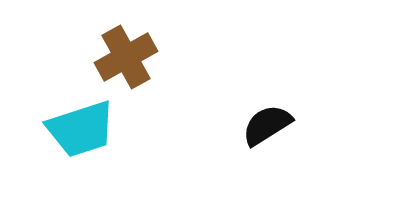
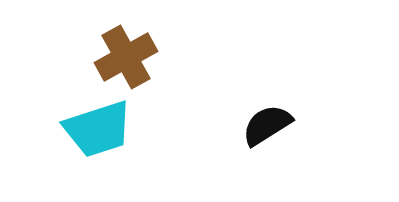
cyan trapezoid: moved 17 px right
